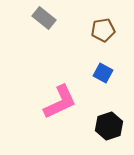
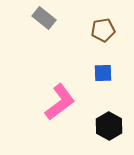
blue square: rotated 30 degrees counterclockwise
pink L-shape: rotated 12 degrees counterclockwise
black hexagon: rotated 12 degrees counterclockwise
